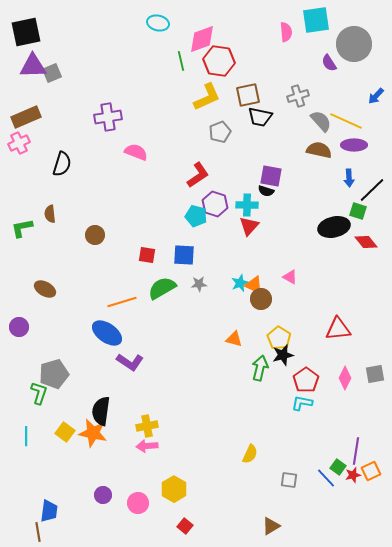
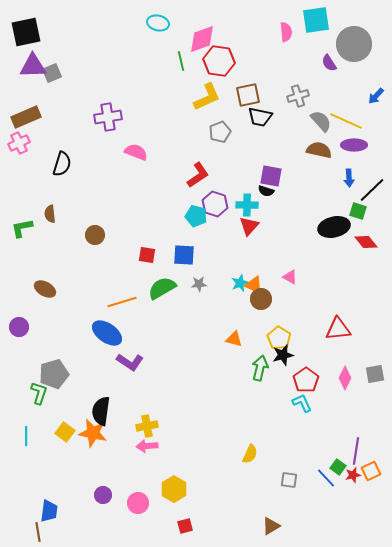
cyan L-shape at (302, 403): rotated 55 degrees clockwise
red square at (185, 526): rotated 35 degrees clockwise
